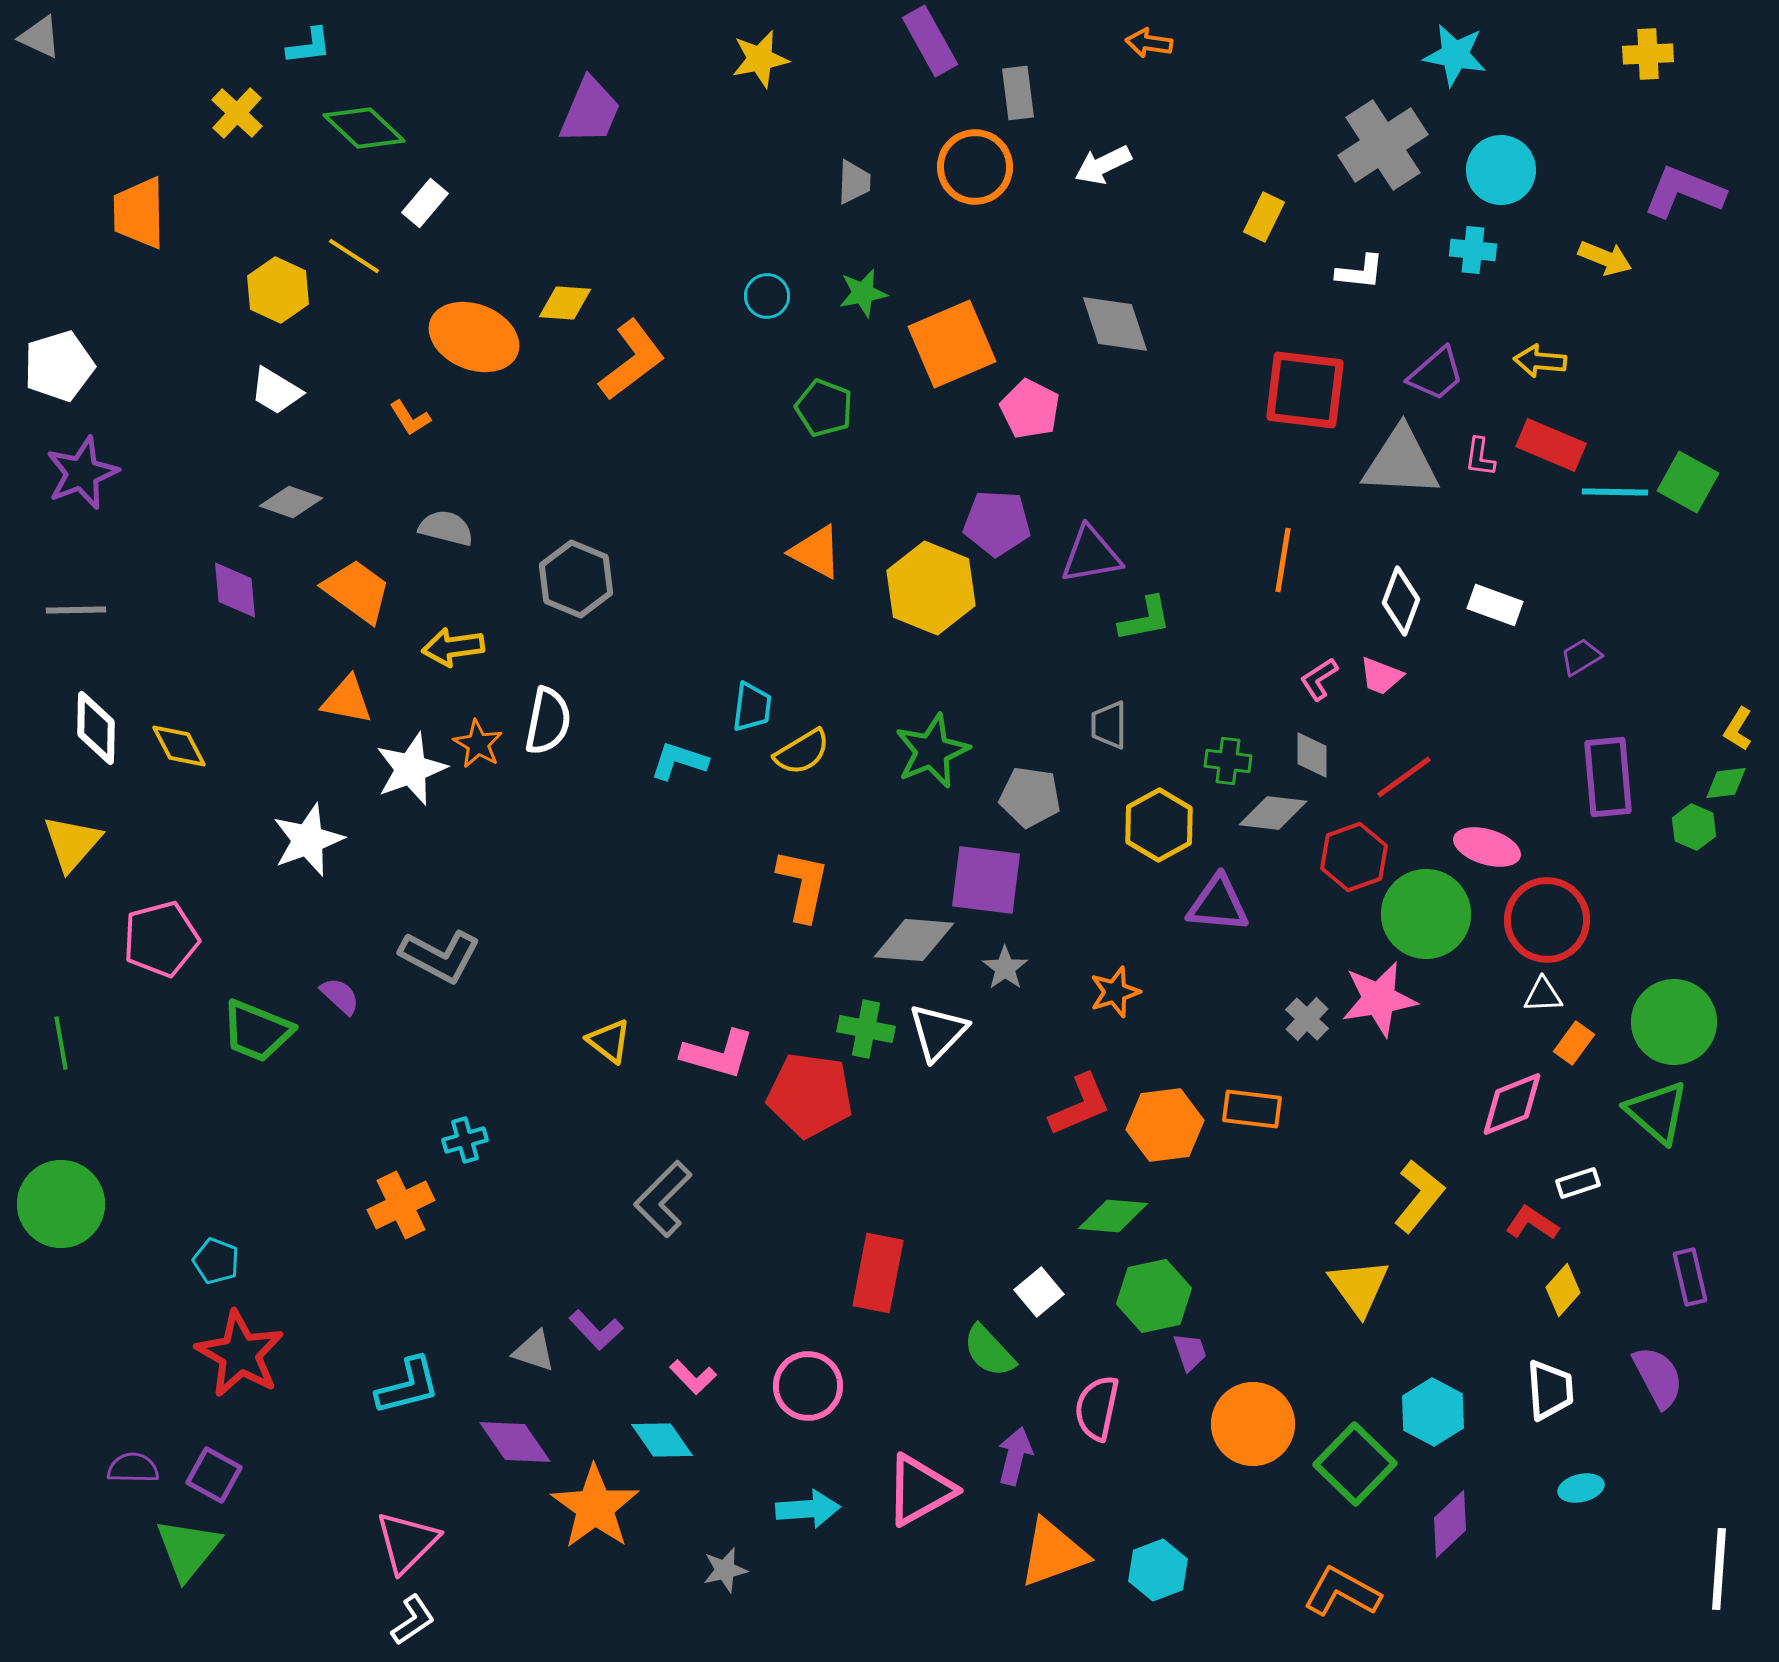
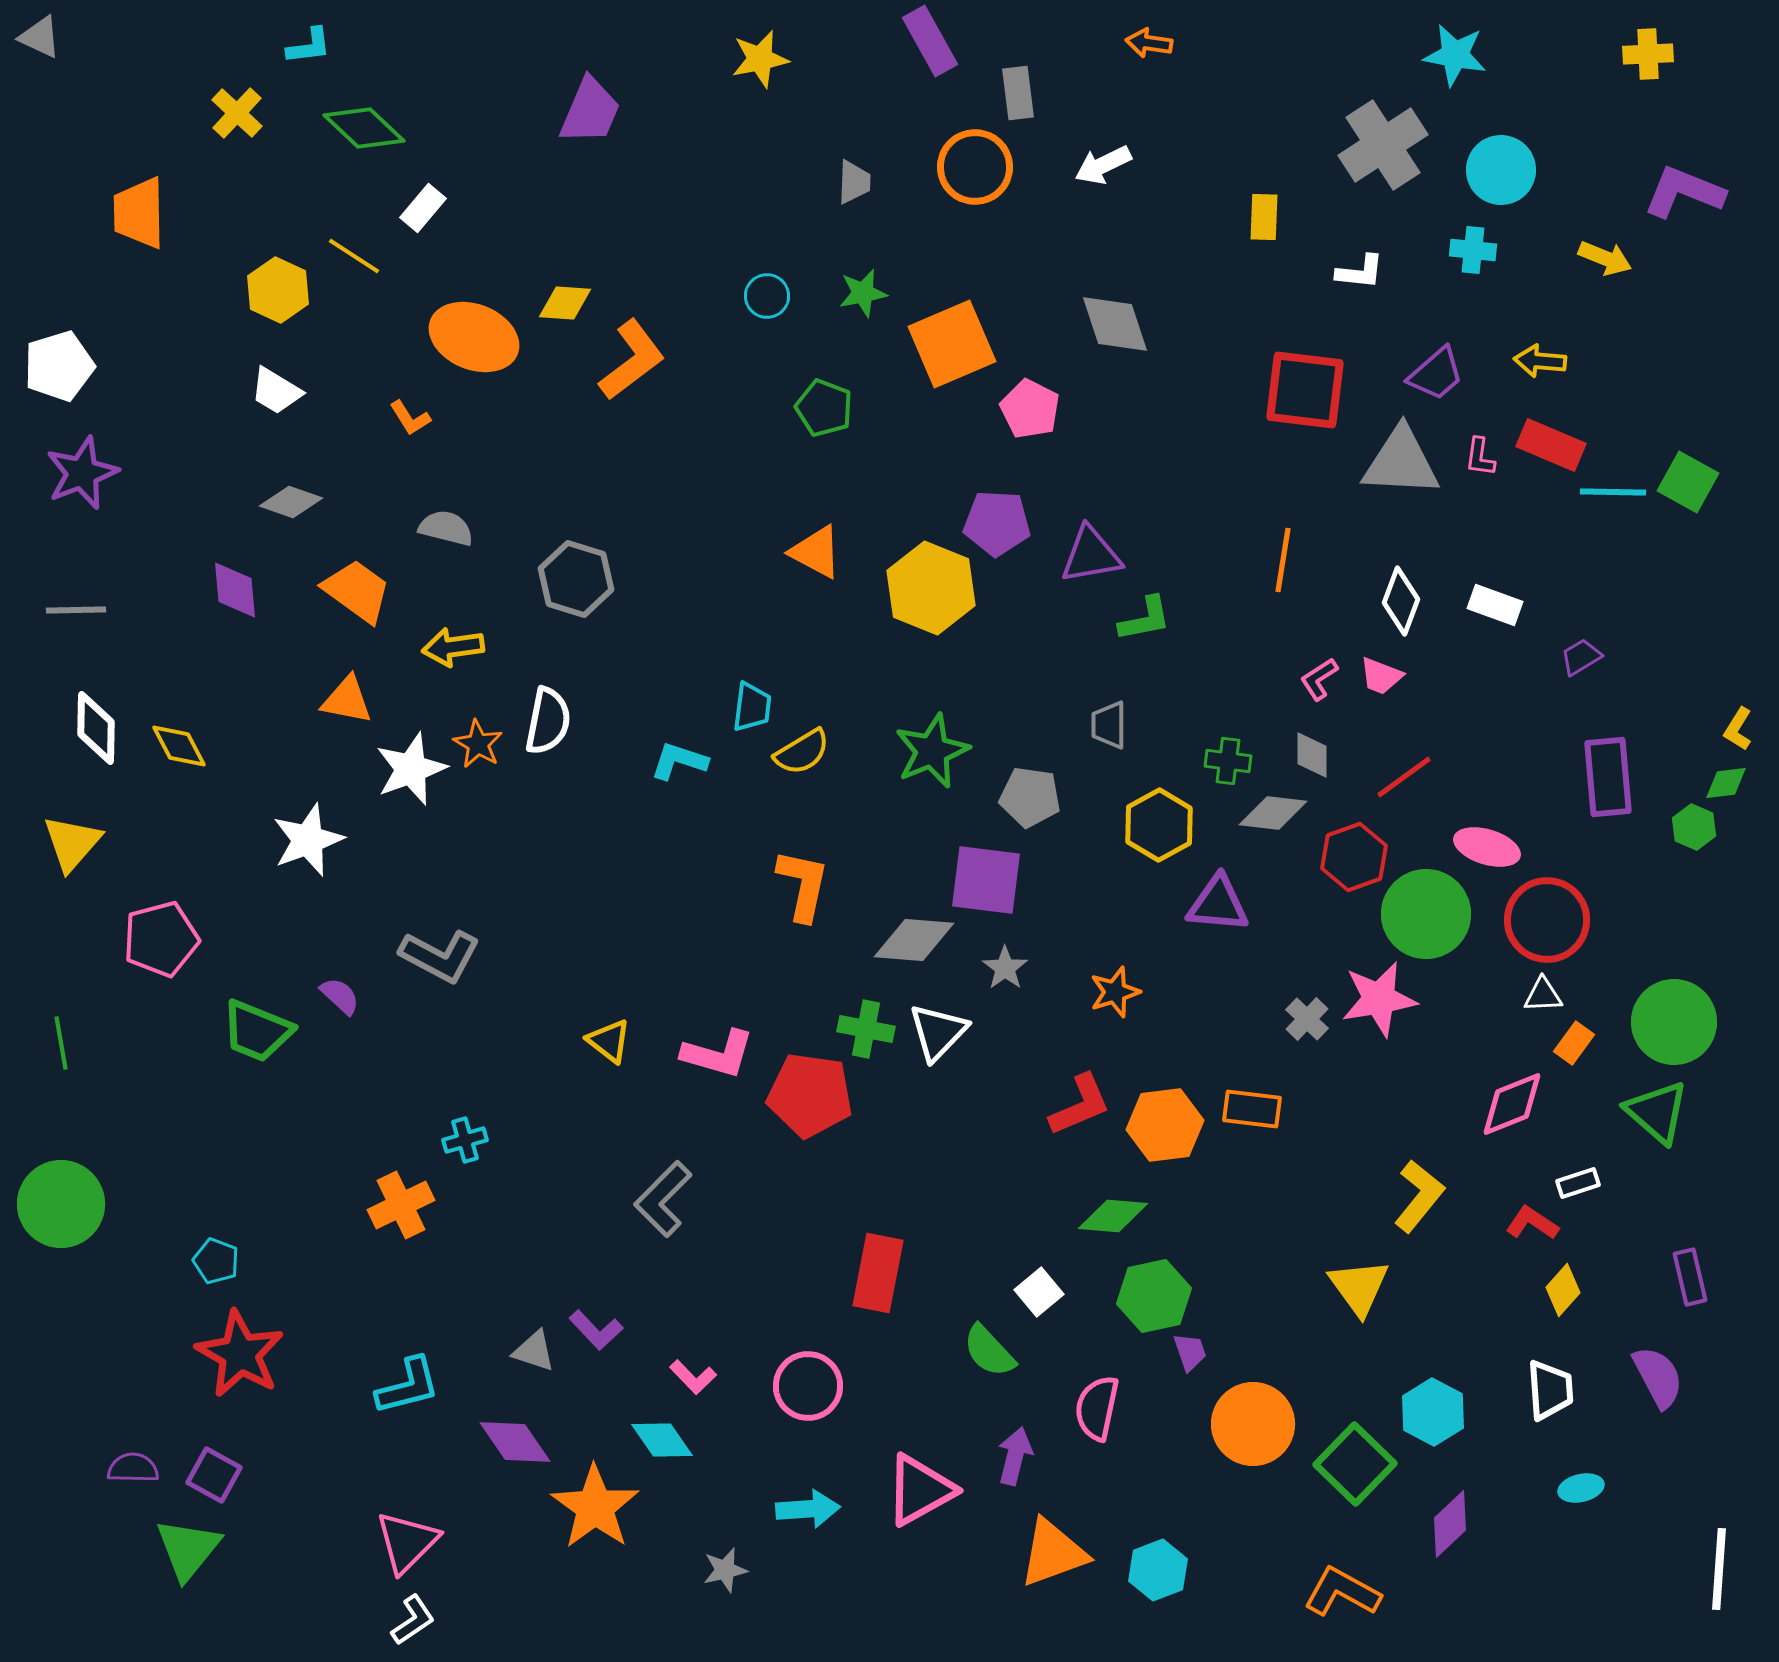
white rectangle at (425, 203): moved 2 px left, 5 px down
yellow rectangle at (1264, 217): rotated 24 degrees counterclockwise
cyan line at (1615, 492): moved 2 px left
gray hexagon at (576, 579): rotated 6 degrees counterclockwise
